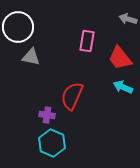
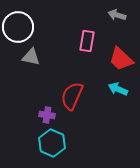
gray arrow: moved 11 px left, 4 px up
red trapezoid: moved 1 px right, 1 px down; rotated 8 degrees counterclockwise
cyan arrow: moved 5 px left, 2 px down
